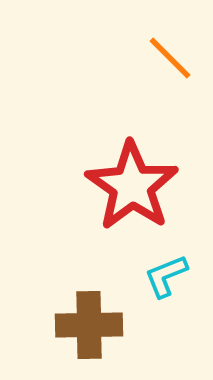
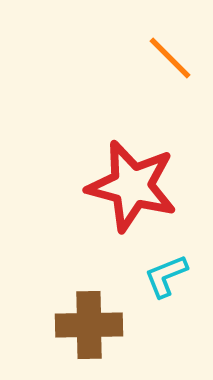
red star: rotated 20 degrees counterclockwise
